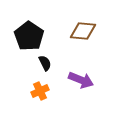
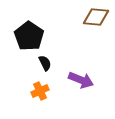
brown diamond: moved 13 px right, 14 px up
